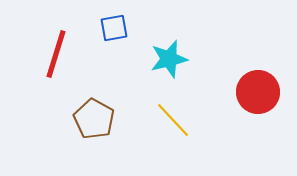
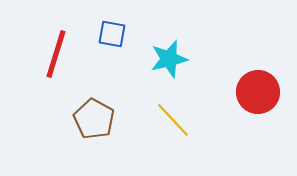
blue square: moved 2 px left, 6 px down; rotated 20 degrees clockwise
